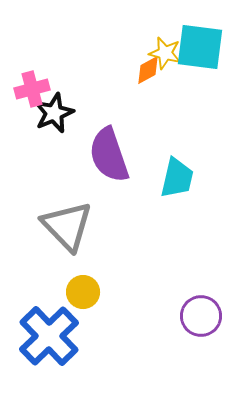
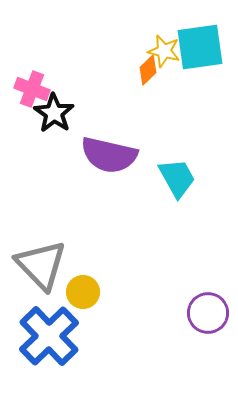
cyan square: rotated 15 degrees counterclockwise
yellow star: moved 1 px left, 2 px up
orange diamond: rotated 16 degrees counterclockwise
pink cross: rotated 36 degrees clockwise
black star: rotated 15 degrees counterclockwise
purple semicircle: rotated 58 degrees counterclockwise
cyan trapezoid: rotated 42 degrees counterclockwise
gray triangle: moved 26 px left, 39 px down
purple circle: moved 7 px right, 3 px up
